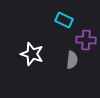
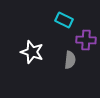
white star: moved 2 px up
gray semicircle: moved 2 px left
